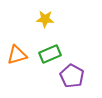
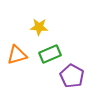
yellow star: moved 6 px left, 8 px down
